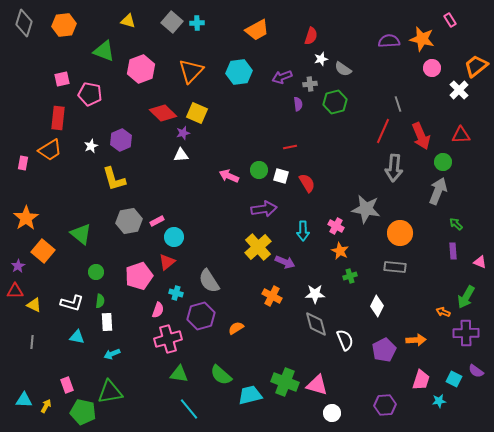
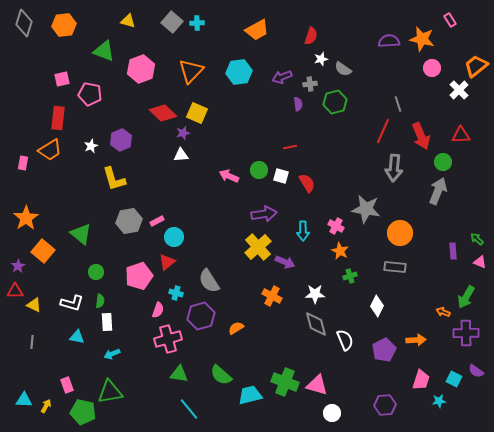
purple arrow at (264, 209): moved 5 px down
green arrow at (456, 224): moved 21 px right, 15 px down
